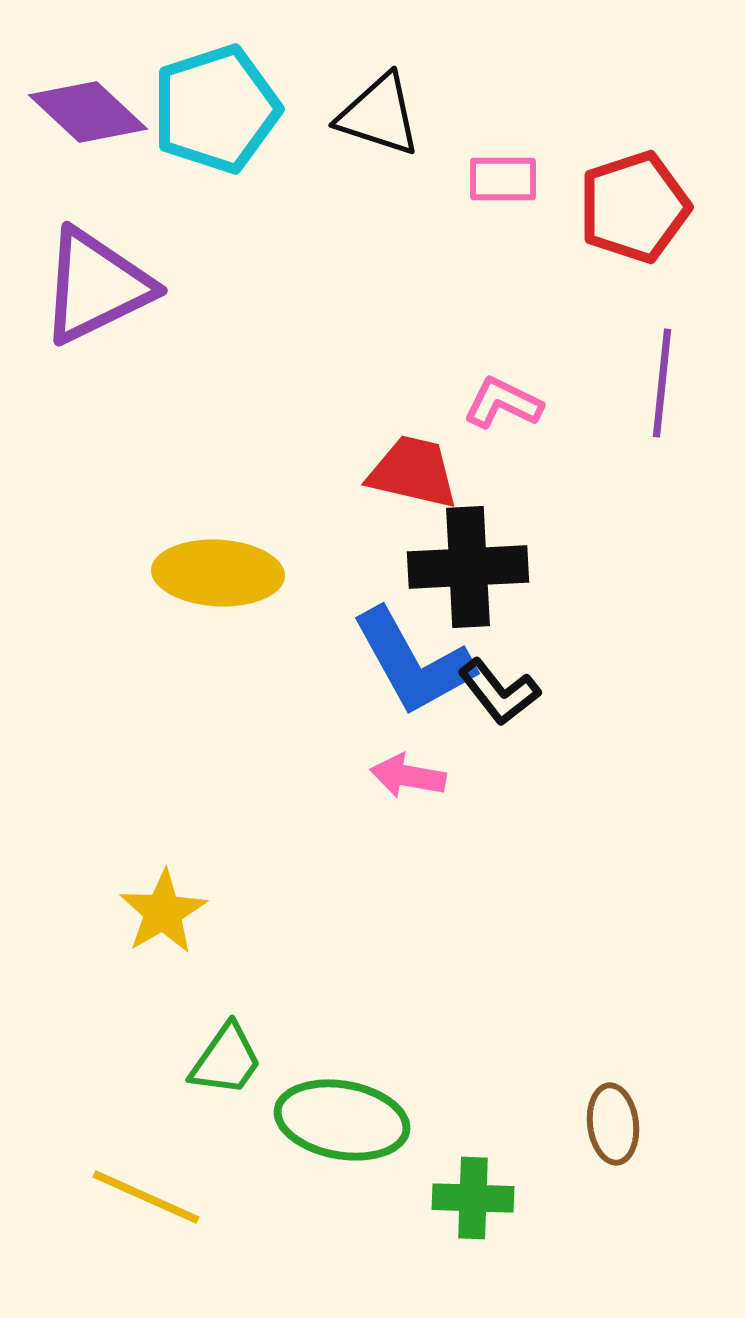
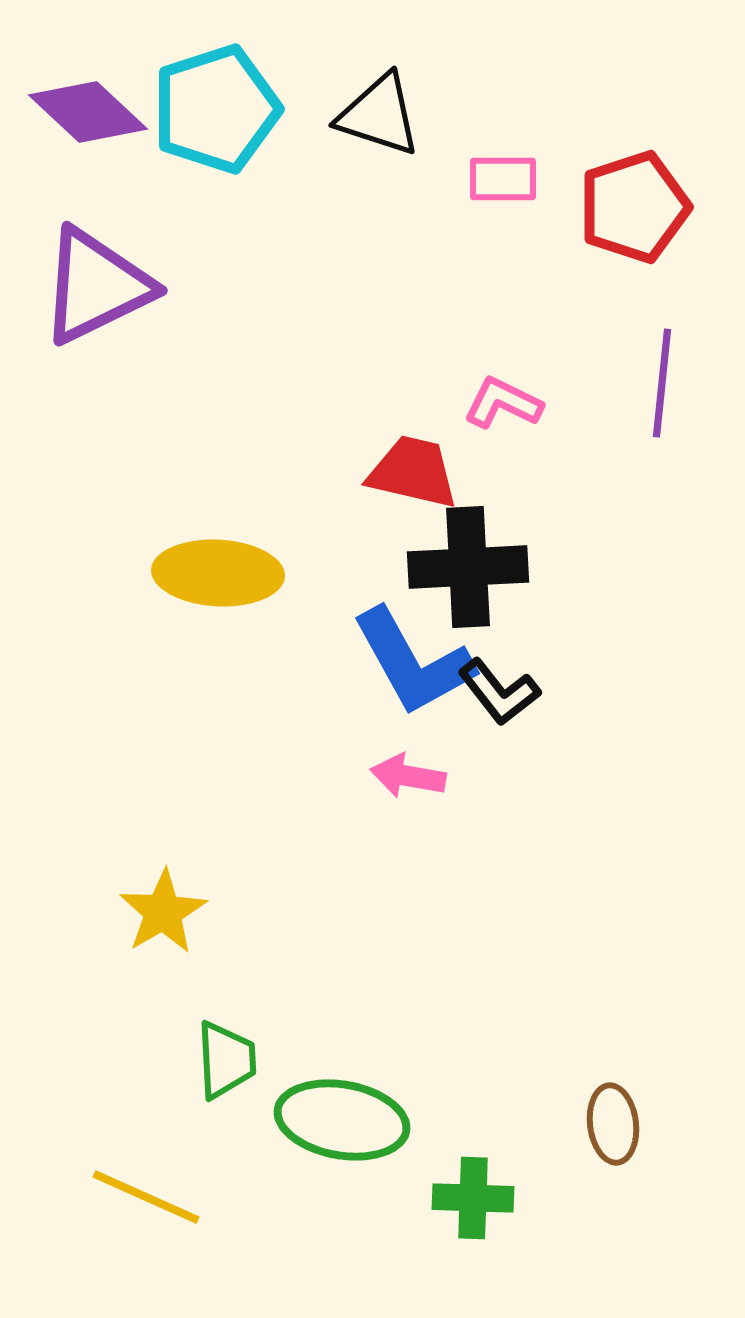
green trapezoid: rotated 38 degrees counterclockwise
